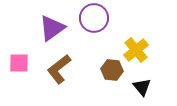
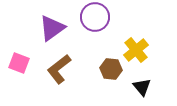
purple circle: moved 1 px right, 1 px up
pink square: rotated 20 degrees clockwise
brown hexagon: moved 1 px left, 1 px up
